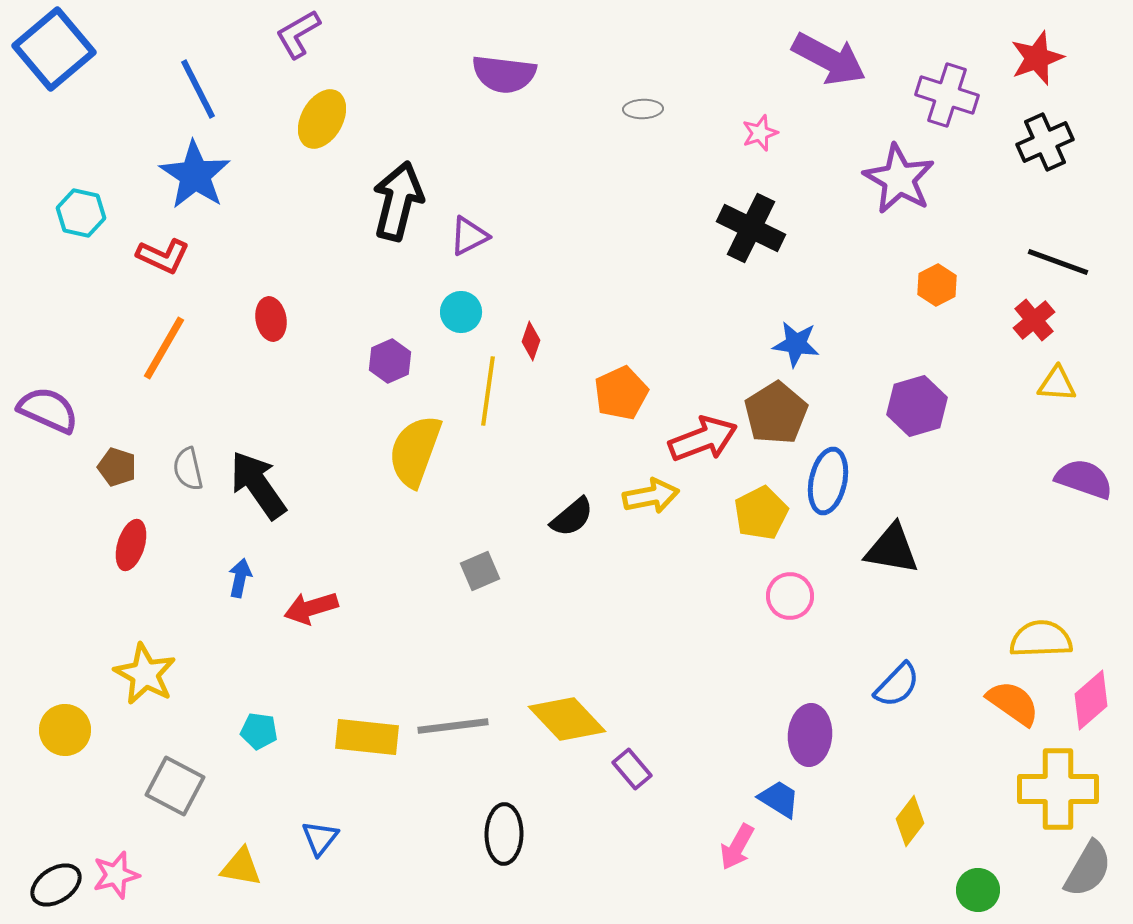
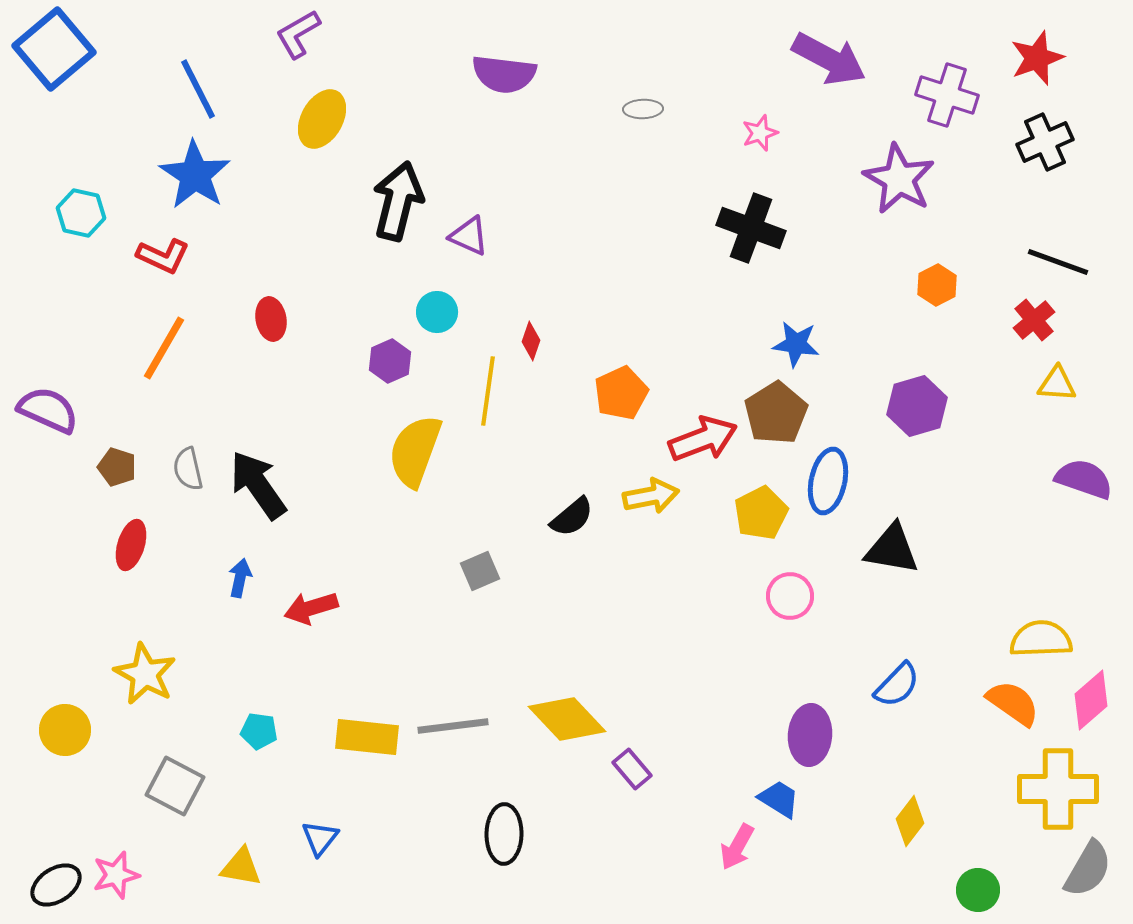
black cross at (751, 228): rotated 6 degrees counterclockwise
purple triangle at (469, 236): rotated 51 degrees clockwise
cyan circle at (461, 312): moved 24 px left
